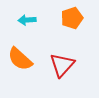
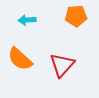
orange pentagon: moved 4 px right, 2 px up; rotated 15 degrees clockwise
